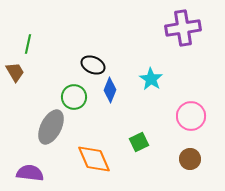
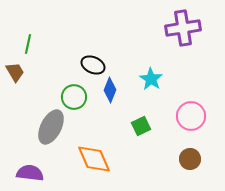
green square: moved 2 px right, 16 px up
